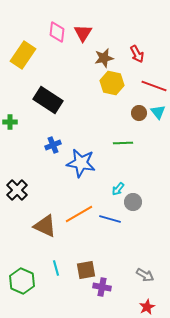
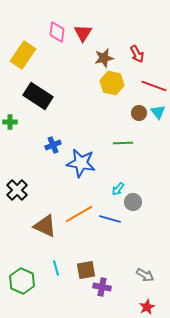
black rectangle: moved 10 px left, 4 px up
